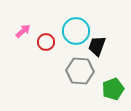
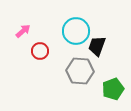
red circle: moved 6 px left, 9 px down
